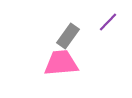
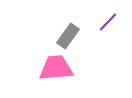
pink trapezoid: moved 5 px left, 5 px down
